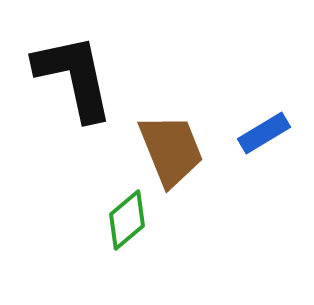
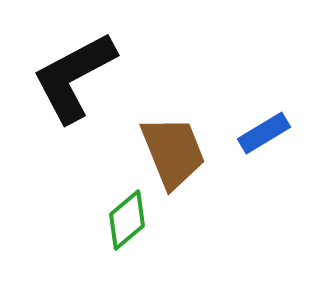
black L-shape: rotated 106 degrees counterclockwise
brown trapezoid: moved 2 px right, 2 px down
